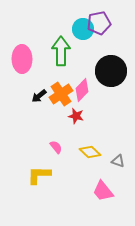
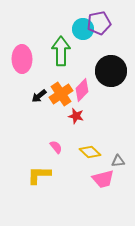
gray triangle: rotated 24 degrees counterclockwise
pink trapezoid: moved 12 px up; rotated 65 degrees counterclockwise
